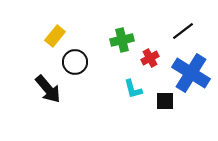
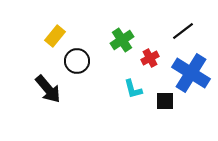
green cross: rotated 20 degrees counterclockwise
black circle: moved 2 px right, 1 px up
